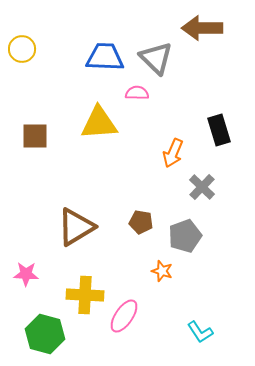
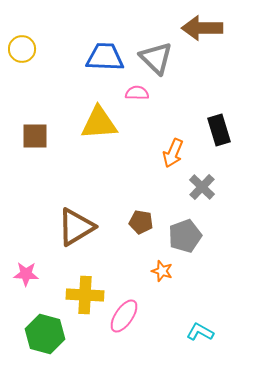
cyan L-shape: rotated 152 degrees clockwise
